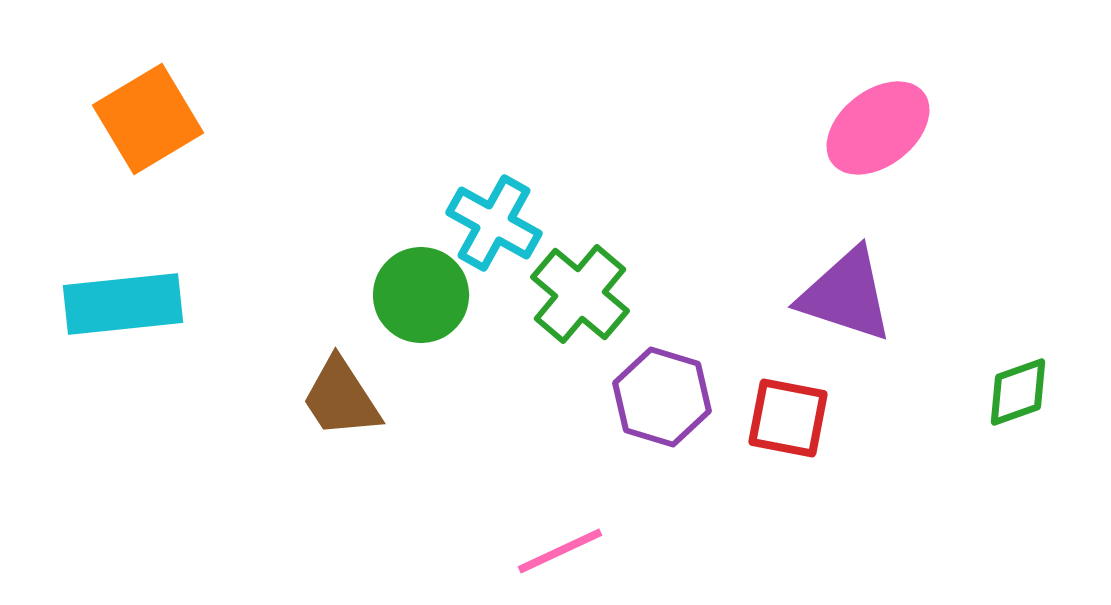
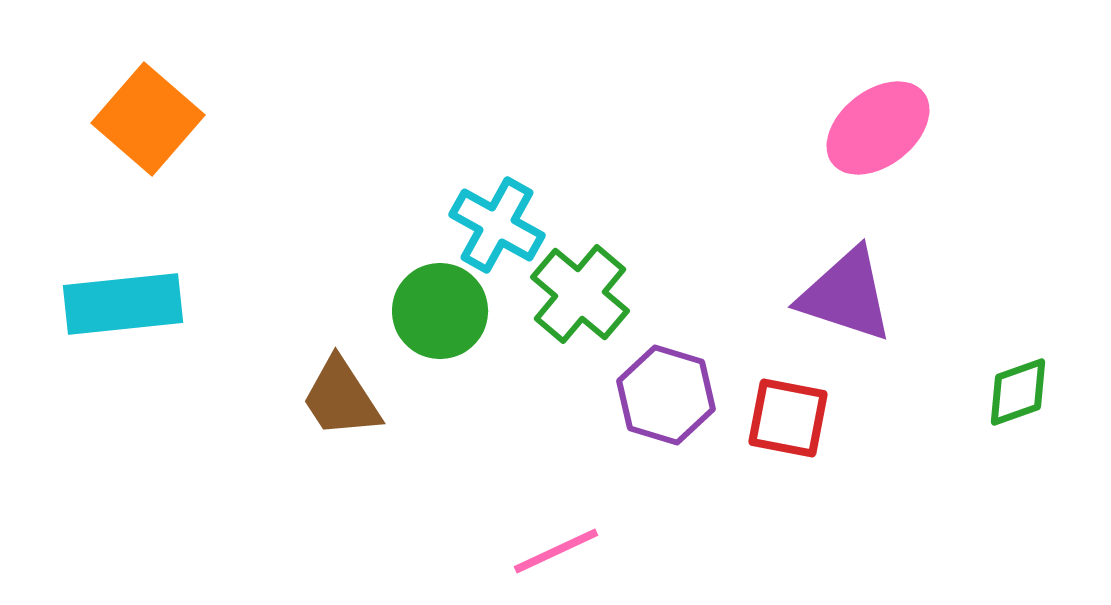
orange square: rotated 18 degrees counterclockwise
cyan cross: moved 3 px right, 2 px down
green circle: moved 19 px right, 16 px down
purple hexagon: moved 4 px right, 2 px up
pink line: moved 4 px left
